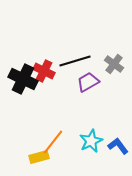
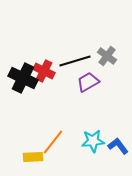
gray cross: moved 7 px left, 8 px up
black cross: moved 1 px up
cyan star: moved 2 px right; rotated 20 degrees clockwise
yellow rectangle: moved 6 px left; rotated 12 degrees clockwise
